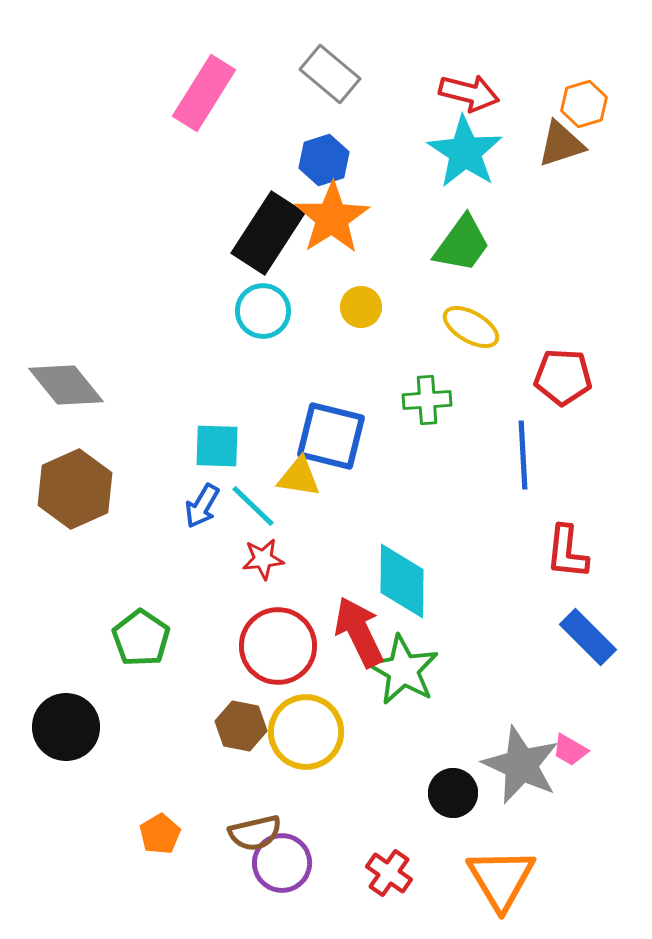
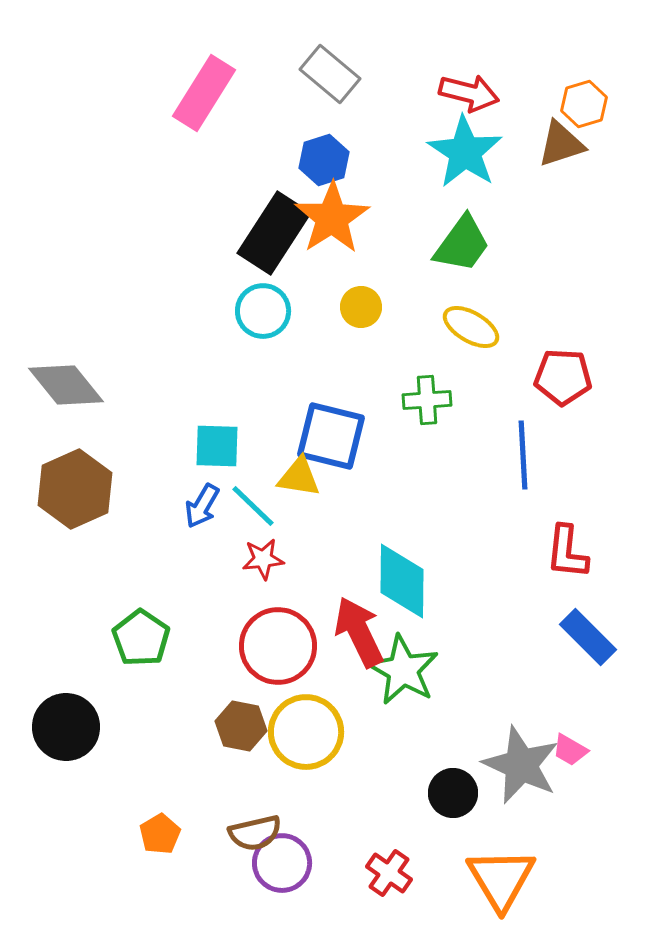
black rectangle at (268, 233): moved 6 px right
